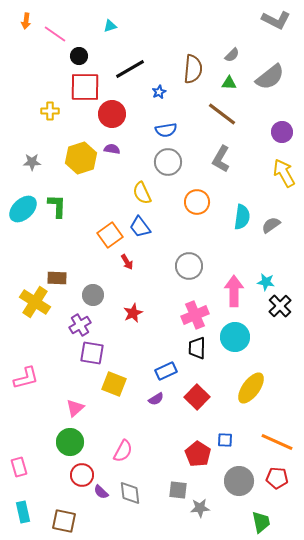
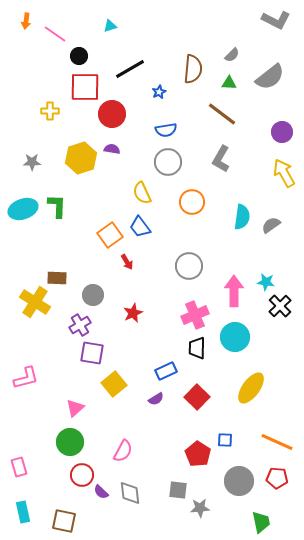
orange circle at (197, 202): moved 5 px left
cyan ellipse at (23, 209): rotated 24 degrees clockwise
yellow square at (114, 384): rotated 30 degrees clockwise
